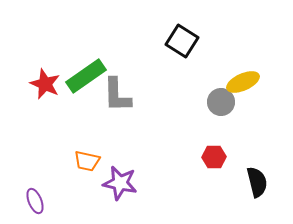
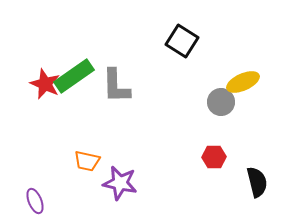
green rectangle: moved 12 px left
gray L-shape: moved 1 px left, 9 px up
